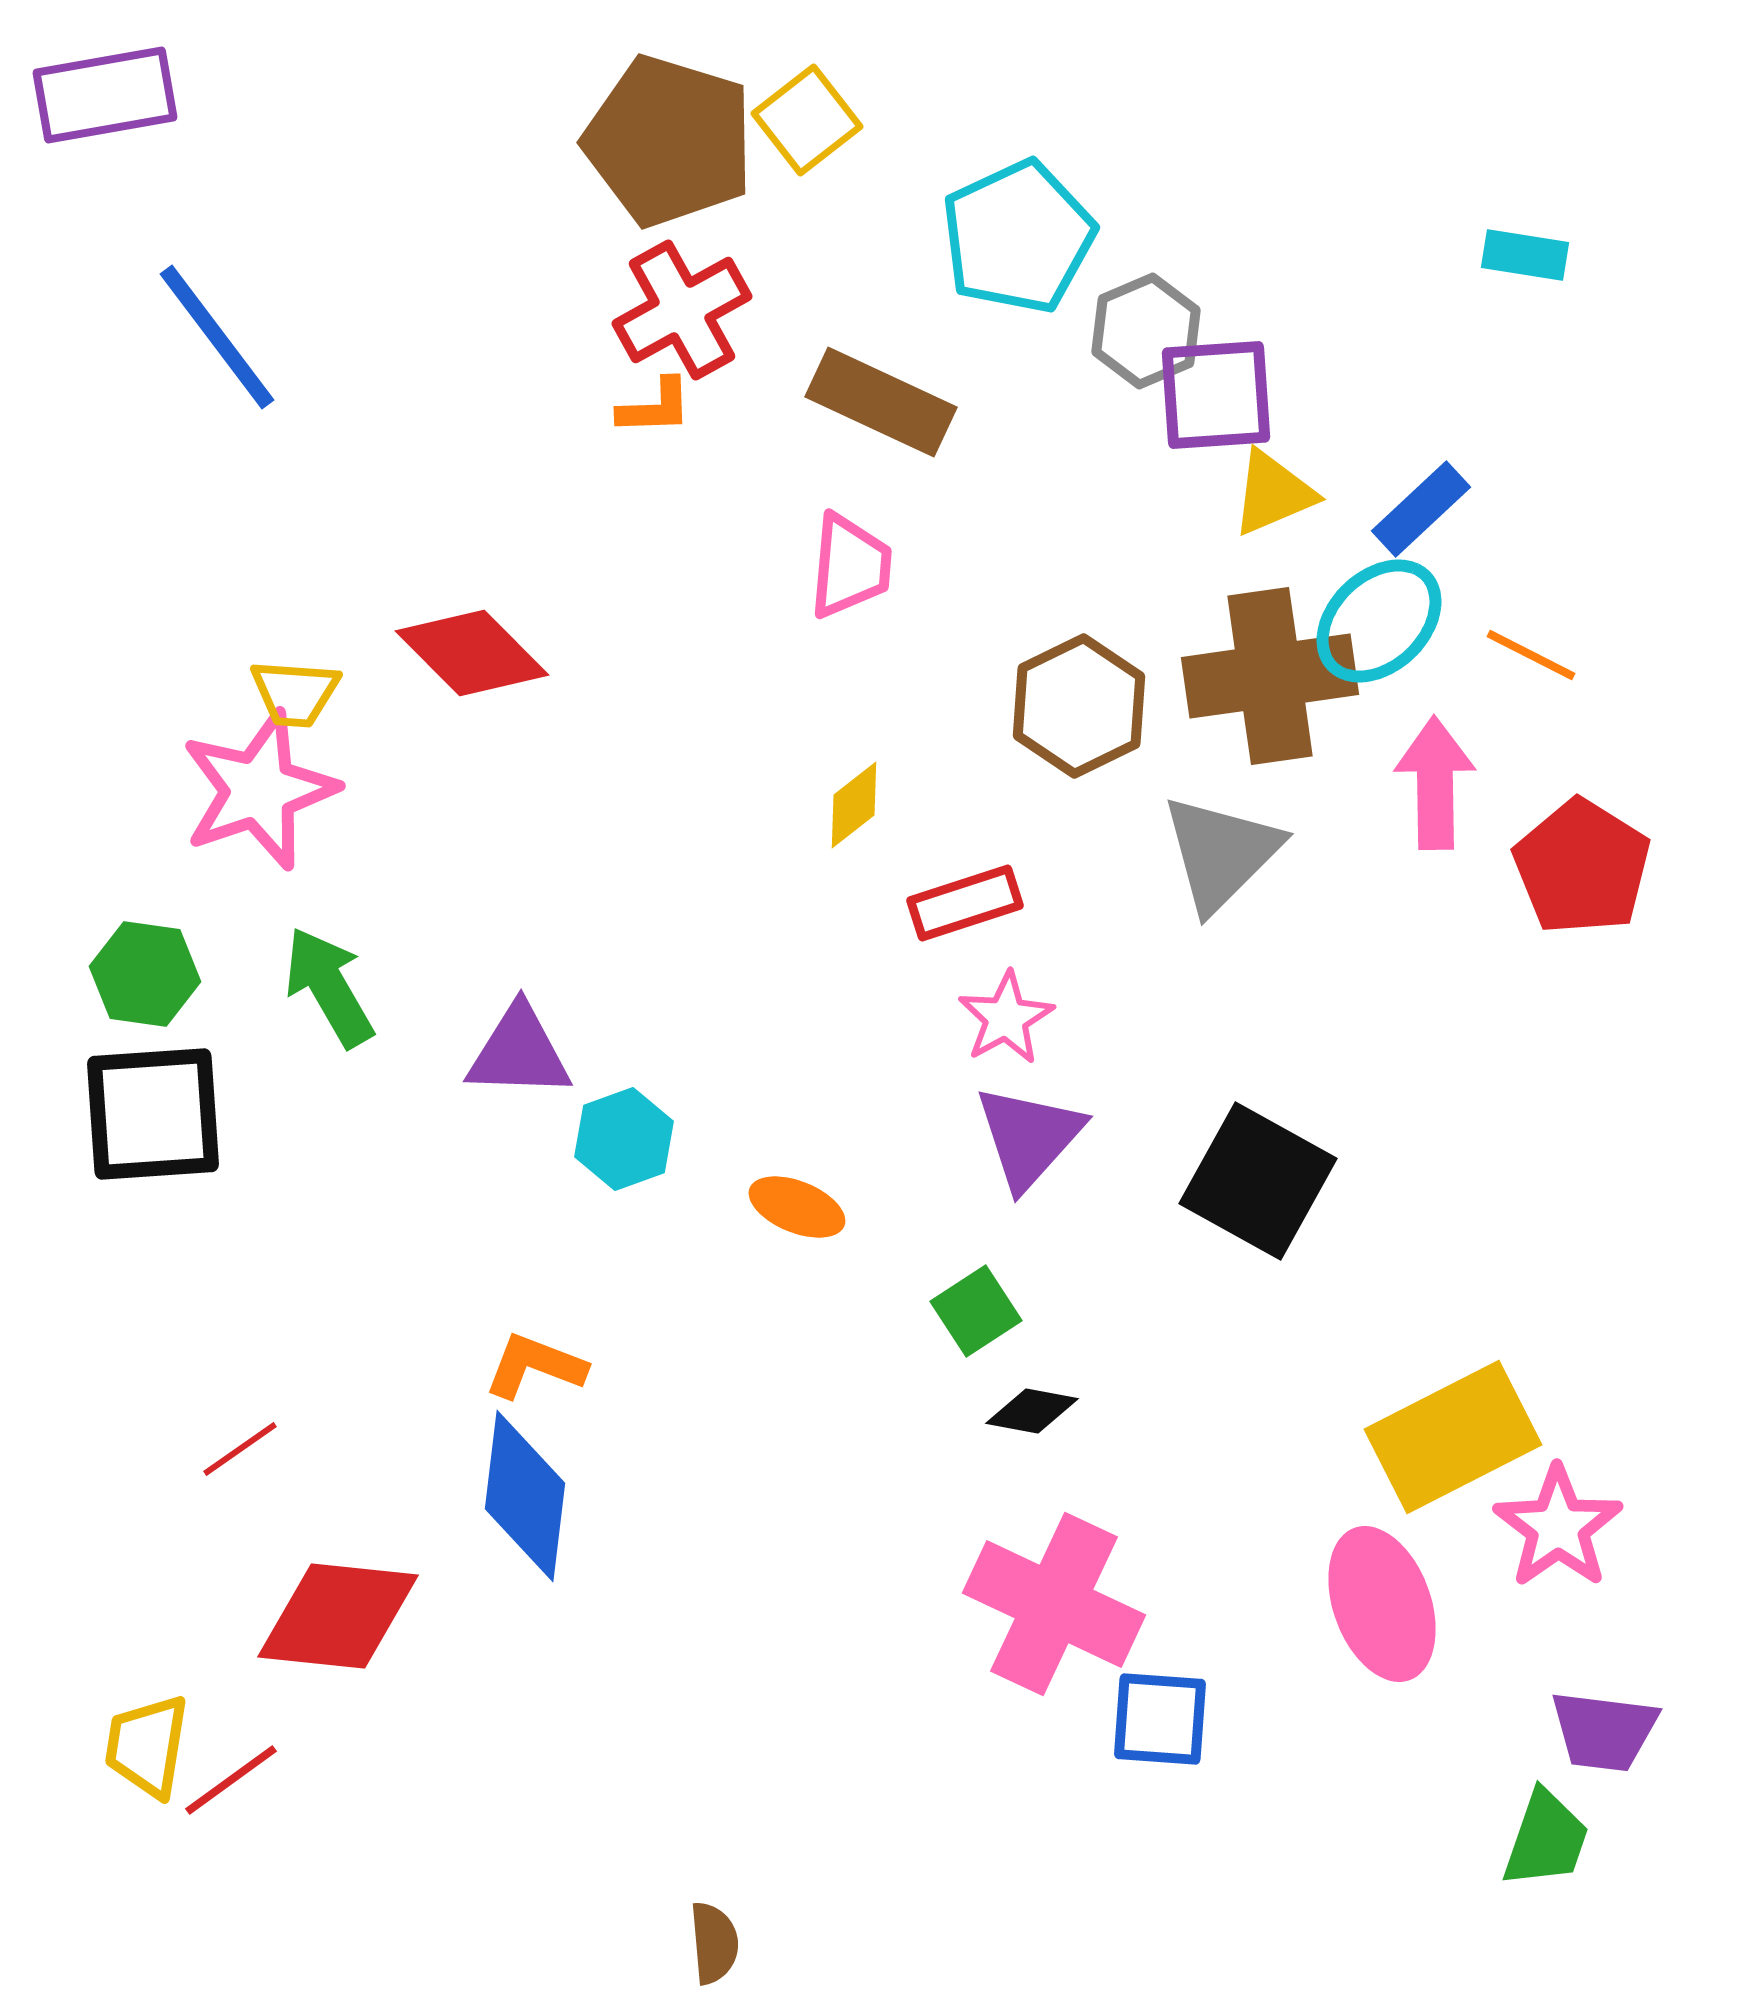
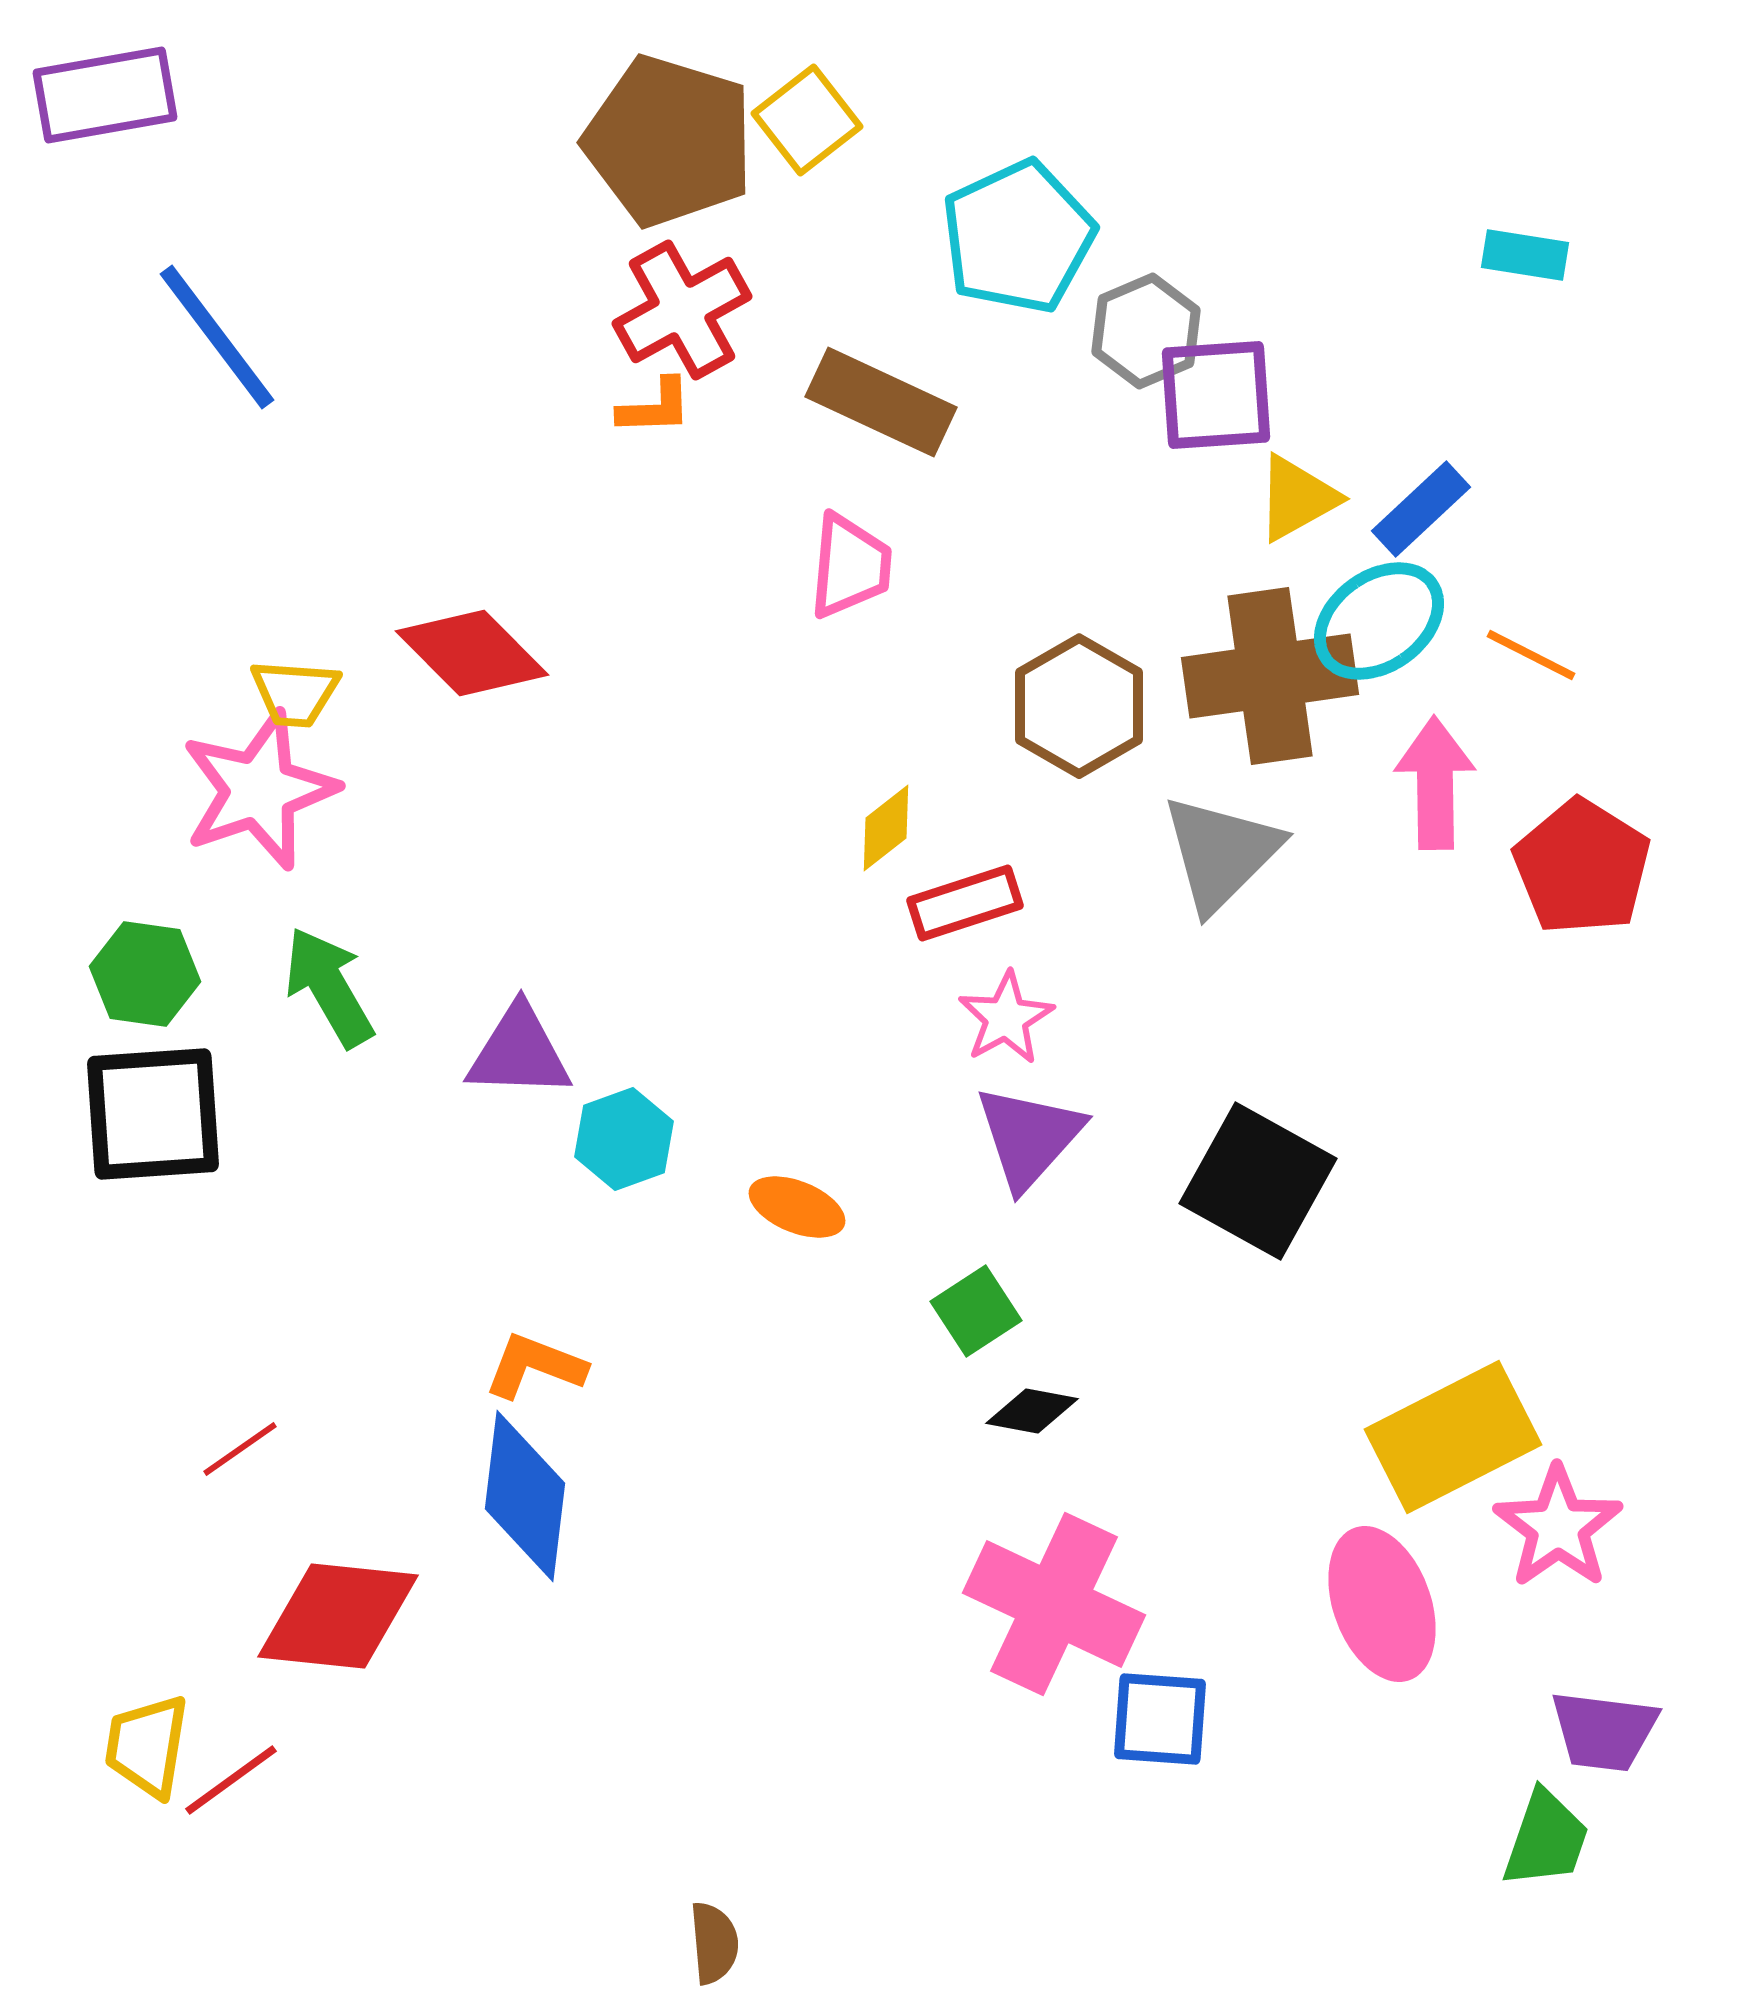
yellow triangle at (1273, 493): moved 24 px right, 5 px down; rotated 6 degrees counterclockwise
cyan ellipse at (1379, 621): rotated 8 degrees clockwise
brown hexagon at (1079, 706): rotated 4 degrees counterclockwise
yellow diamond at (854, 805): moved 32 px right, 23 px down
